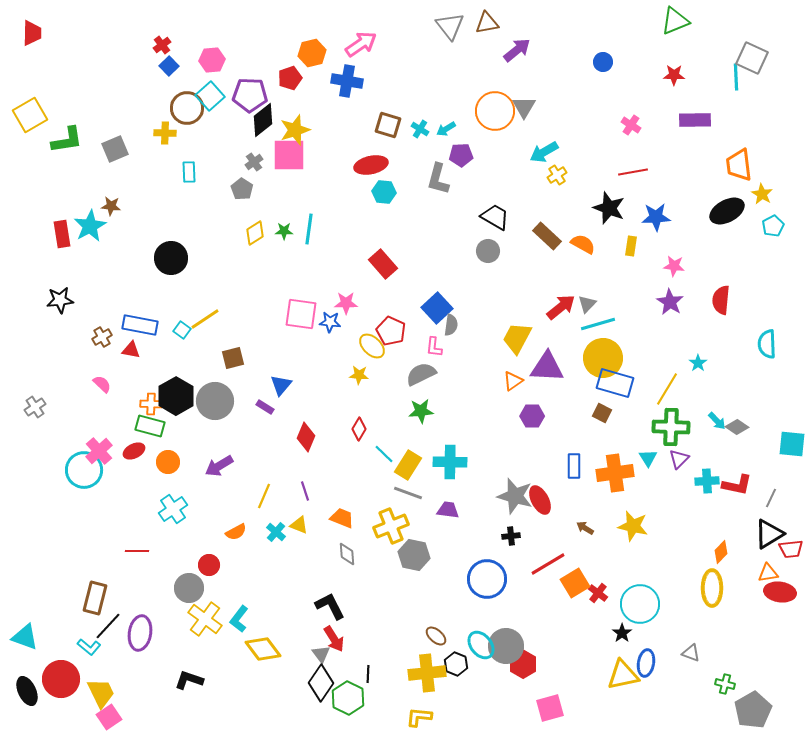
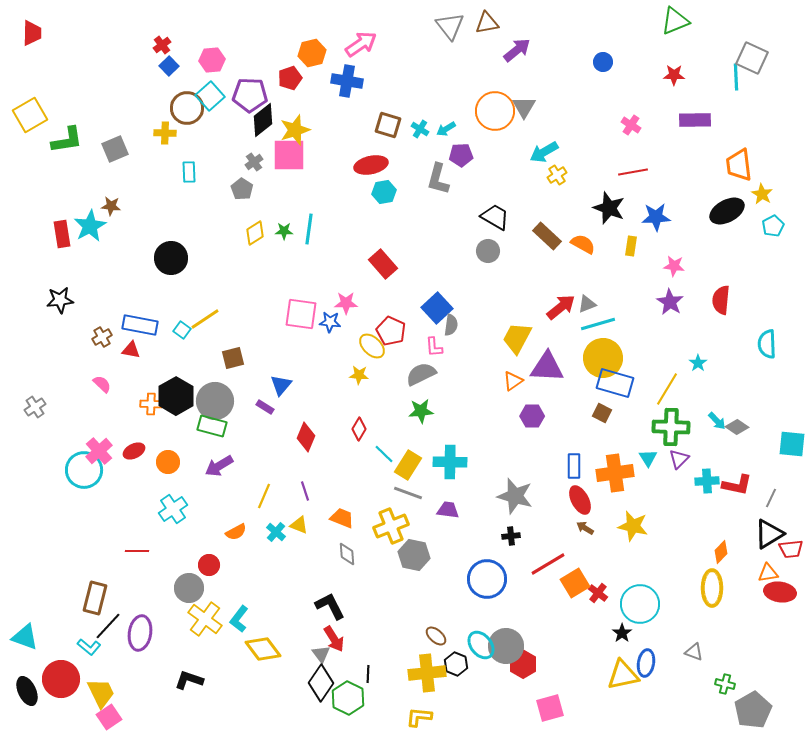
cyan hexagon at (384, 192): rotated 15 degrees counterclockwise
gray triangle at (587, 304): rotated 24 degrees clockwise
pink L-shape at (434, 347): rotated 10 degrees counterclockwise
green rectangle at (150, 426): moved 62 px right
red ellipse at (540, 500): moved 40 px right
gray triangle at (691, 653): moved 3 px right, 1 px up
